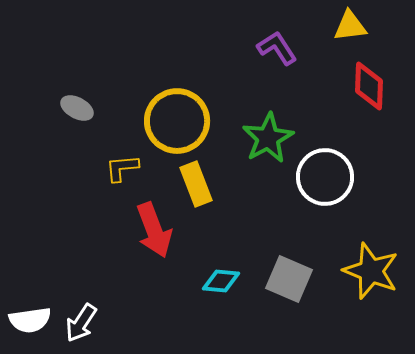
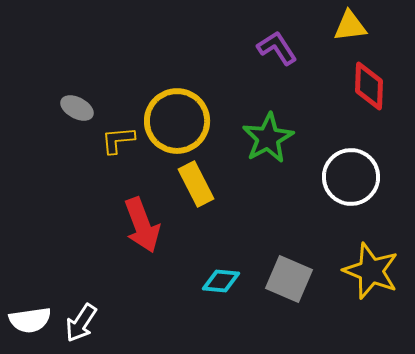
yellow L-shape: moved 4 px left, 28 px up
white circle: moved 26 px right
yellow rectangle: rotated 6 degrees counterclockwise
red arrow: moved 12 px left, 5 px up
